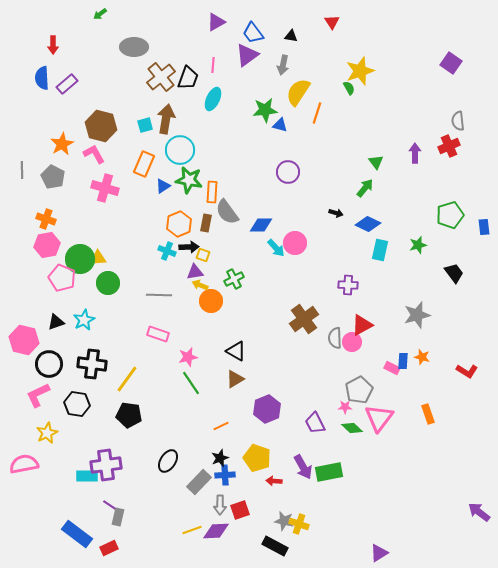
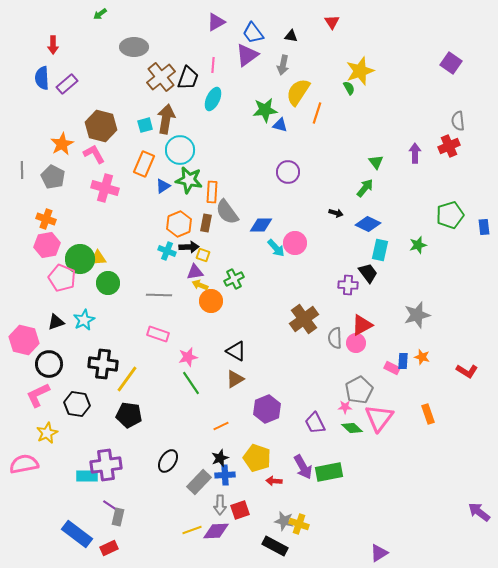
black trapezoid at (454, 273): moved 86 px left
pink circle at (352, 342): moved 4 px right, 1 px down
black cross at (92, 364): moved 11 px right
